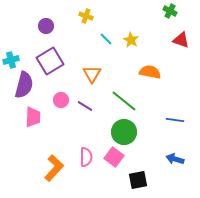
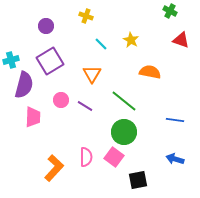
cyan line: moved 5 px left, 5 px down
